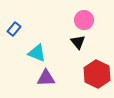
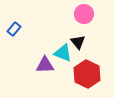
pink circle: moved 6 px up
cyan triangle: moved 26 px right
red hexagon: moved 10 px left
purple triangle: moved 1 px left, 13 px up
